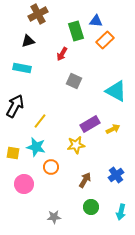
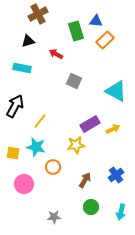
red arrow: moved 6 px left; rotated 88 degrees clockwise
orange circle: moved 2 px right
